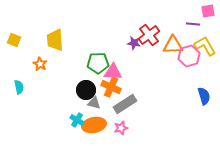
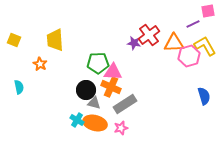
purple line: rotated 32 degrees counterclockwise
orange triangle: moved 1 px right, 2 px up
orange ellipse: moved 1 px right, 2 px up; rotated 25 degrees clockwise
